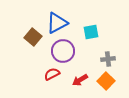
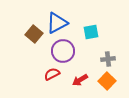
brown square: moved 1 px right, 3 px up
orange square: moved 1 px right
